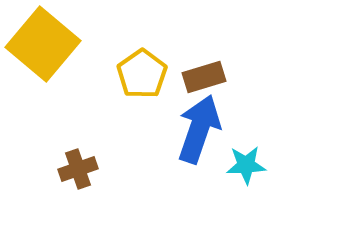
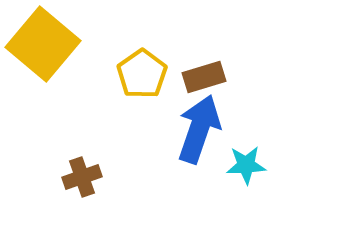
brown cross: moved 4 px right, 8 px down
